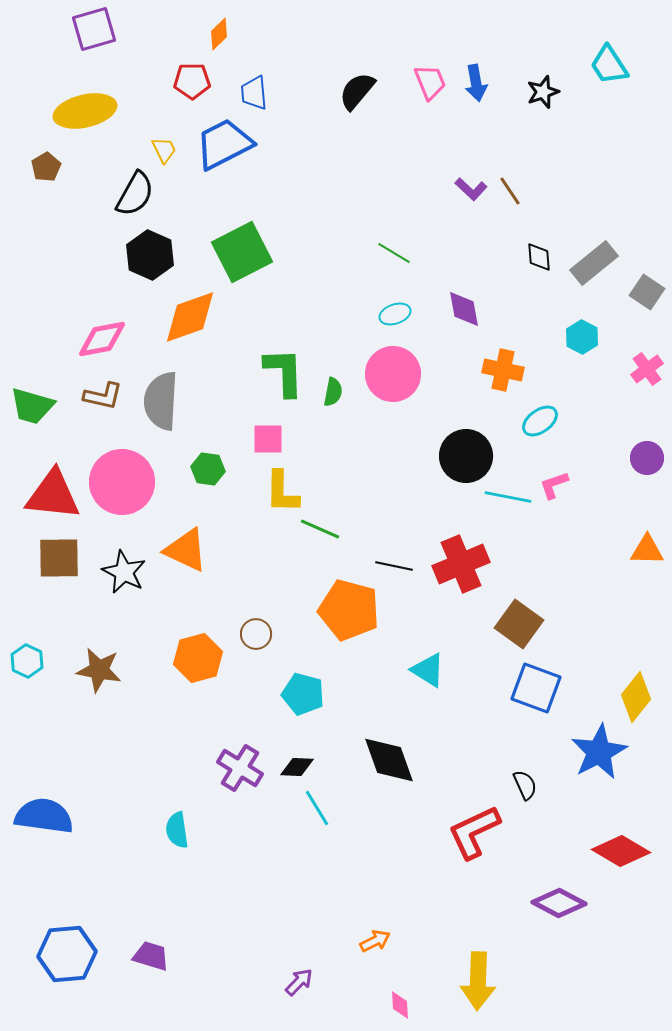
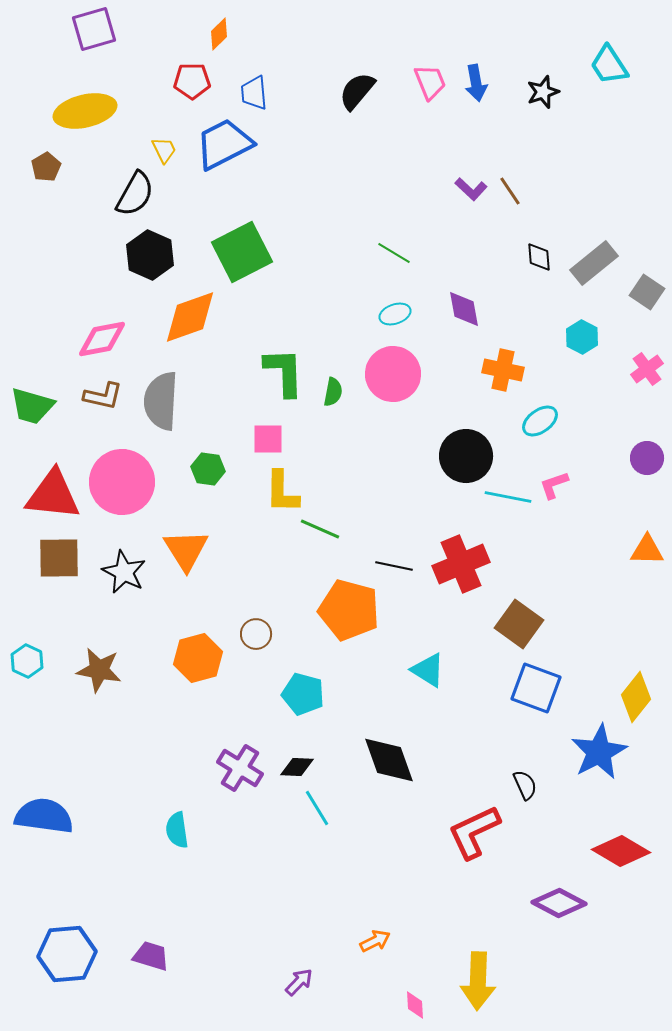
orange triangle at (186, 550): rotated 33 degrees clockwise
pink diamond at (400, 1005): moved 15 px right
